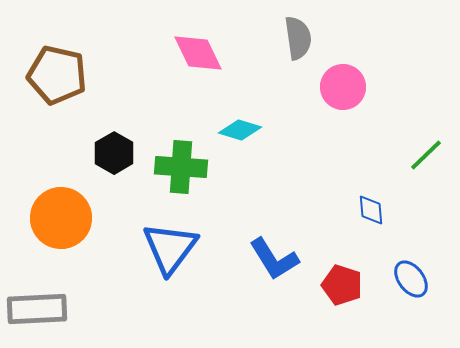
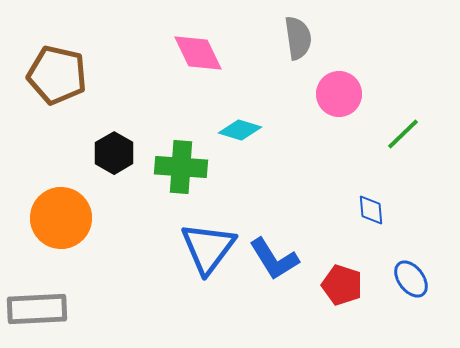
pink circle: moved 4 px left, 7 px down
green line: moved 23 px left, 21 px up
blue triangle: moved 38 px right
